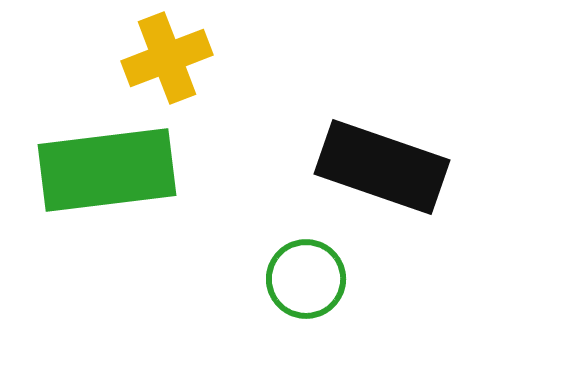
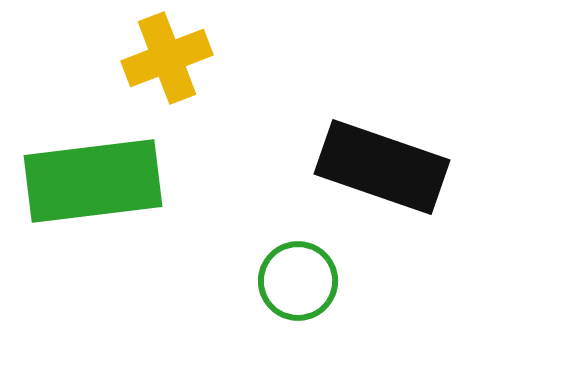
green rectangle: moved 14 px left, 11 px down
green circle: moved 8 px left, 2 px down
